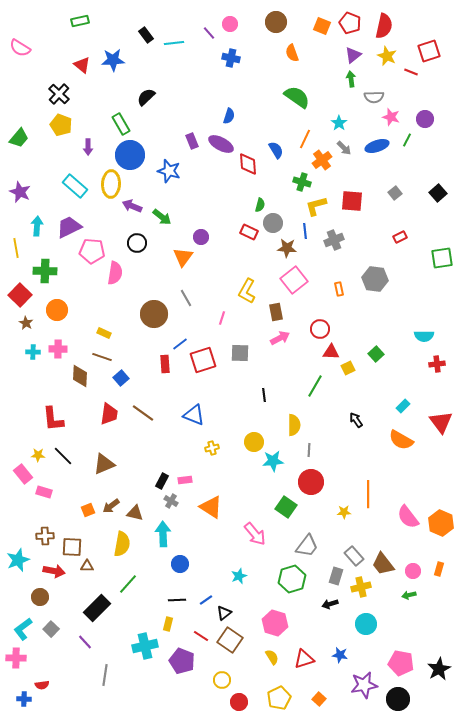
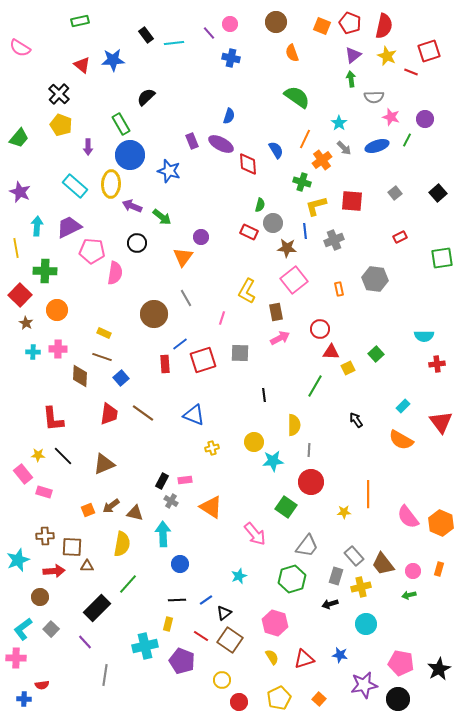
red arrow at (54, 571): rotated 15 degrees counterclockwise
